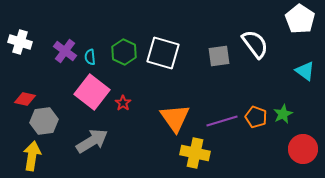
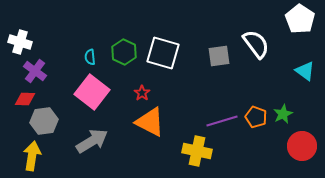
white semicircle: moved 1 px right
purple cross: moved 30 px left, 20 px down
red diamond: rotated 10 degrees counterclockwise
red star: moved 19 px right, 10 px up
orange triangle: moved 25 px left, 4 px down; rotated 28 degrees counterclockwise
red circle: moved 1 px left, 3 px up
yellow cross: moved 2 px right, 2 px up
